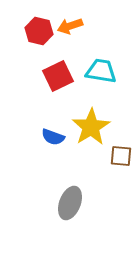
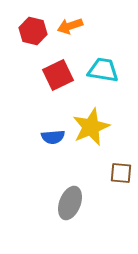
red hexagon: moved 6 px left
cyan trapezoid: moved 2 px right, 1 px up
red square: moved 1 px up
yellow star: rotated 9 degrees clockwise
blue semicircle: rotated 25 degrees counterclockwise
brown square: moved 17 px down
